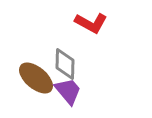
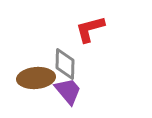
red L-shape: moved 1 px left, 6 px down; rotated 136 degrees clockwise
brown ellipse: rotated 45 degrees counterclockwise
